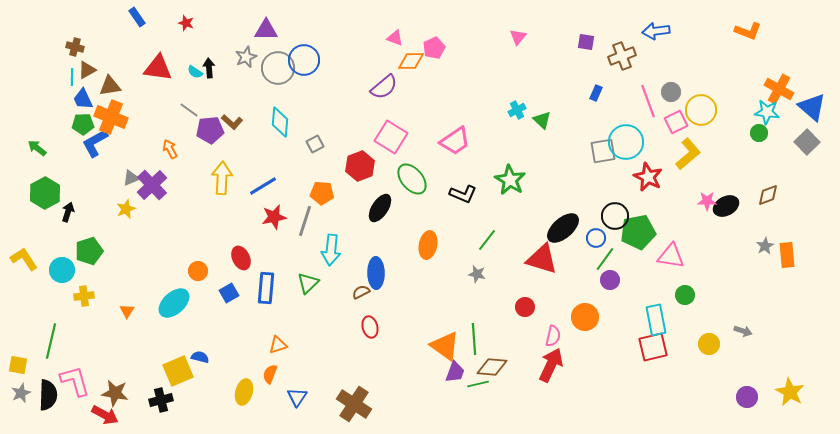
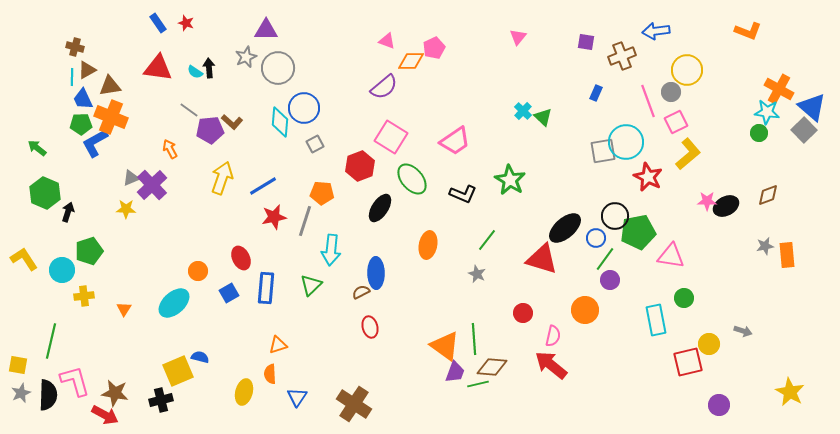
blue rectangle at (137, 17): moved 21 px right, 6 px down
pink triangle at (395, 38): moved 8 px left, 3 px down
blue circle at (304, 60): moved 48 px down
cyan cross at (517, 110): moved 6 px right, 1 px down; rotated 18 degrees counterclockwise
yellow circle at (701, 110): moved 14 px left, 40 px up
green triangle at (542, 120): moved 1 px right, 3 px up
green pentagon at (83, 124): moved 2 px left
gray square at (807, 142): moved 3 px left, 12 px up
yellow arrow at (222, 178): rotated 16 degrees clockwise
green hexagon at (45, 193): rotated 8 degrees counterclockwise
yellow star at (126, 209): rotated 24 degrees clockwise
black ellipse at (563, 228): moved 2 px right
gray star at (765, 246): rotated 18 degrees clockwise
gray star at (477, 274): rotated 12 degrees clockwise
green triangle at (308, 283): moved 3 px right, 2 px down
green circle at (685, 295): moved 1 px left, 3 px down
red circle at (525, 307): moved 2 px left, 6 px down
orange triangle at (127, 311): moved 3 px left, 2 px up
orange circle at (585, 317): moved 7 px up
red square at (653, 347): moved 35 px right, 15 px down
red arrow at (551, 365): rotated 76 degrees counterclockwise
orange semicircle at (270, 374): rotated 24 degrees counterclockwise
purple circle at (747, 397): moved 28 px left, 8 px down
